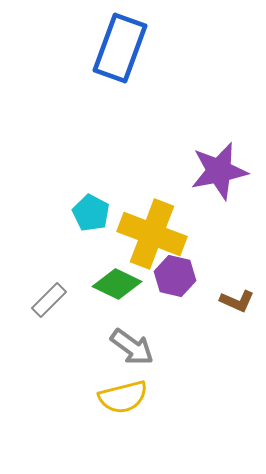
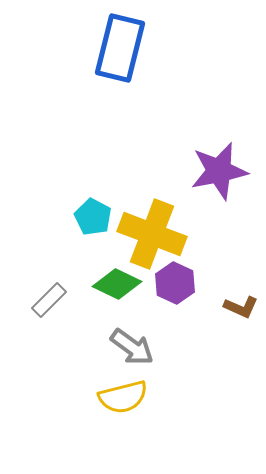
blue rectangle: rotated 6 degrees counterclockwise
cyan pentagon: moved 2 px right, 4 px down
purple hexagon: moved 7 px down; rotated 12 degrees clockwise
brown L-shape: moved 4 px right, 6 px down
